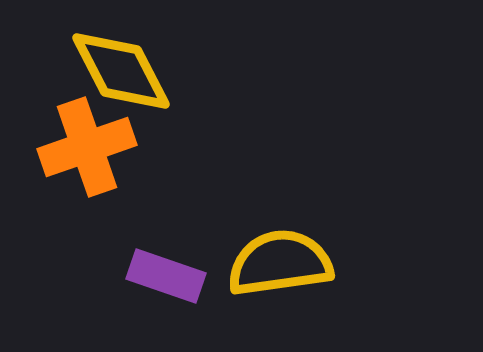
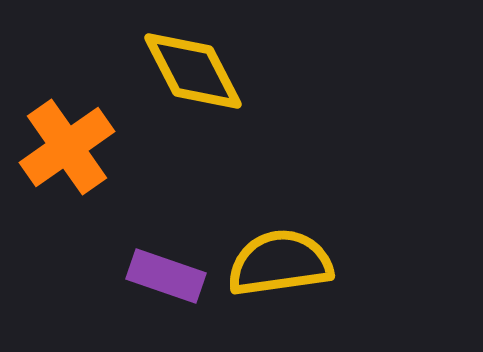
yellow diamond: moved 72 px right
orange cross: moved 20 px left; rotated 16 degrees counterclockwise
